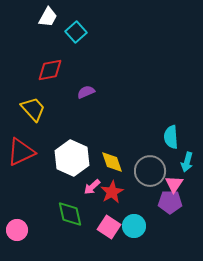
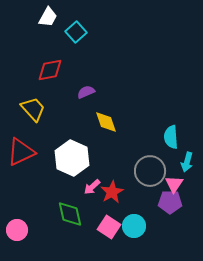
yellow diamond: moved 6 px left, 40 px up
